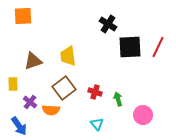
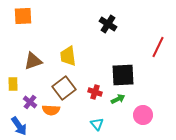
black square: moved 7 px left, 28 px down
green arrow: rotated 80 degrees clockwise
